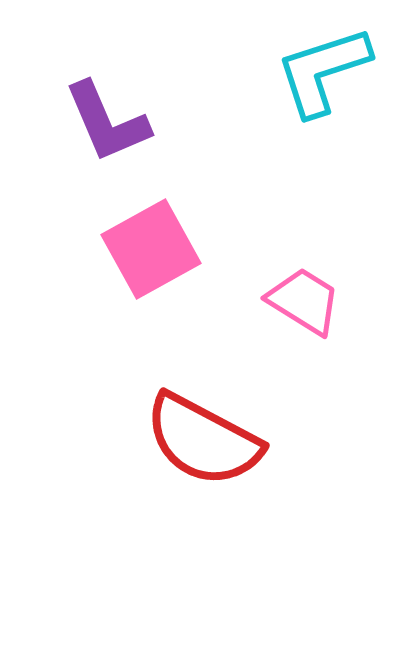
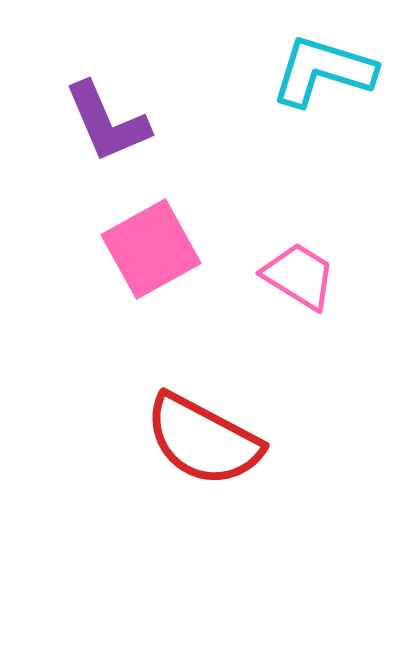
cyan L-shape: rotated 35 degrees clockwise
pink trapezoid: moved 5 px left, 25 px up
